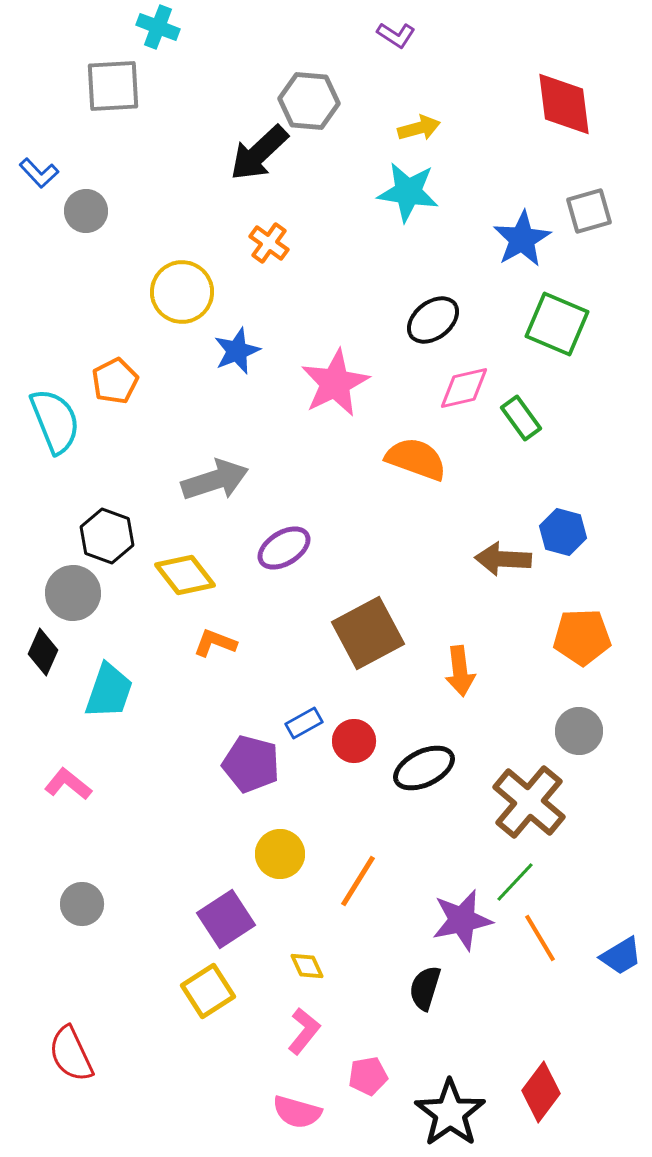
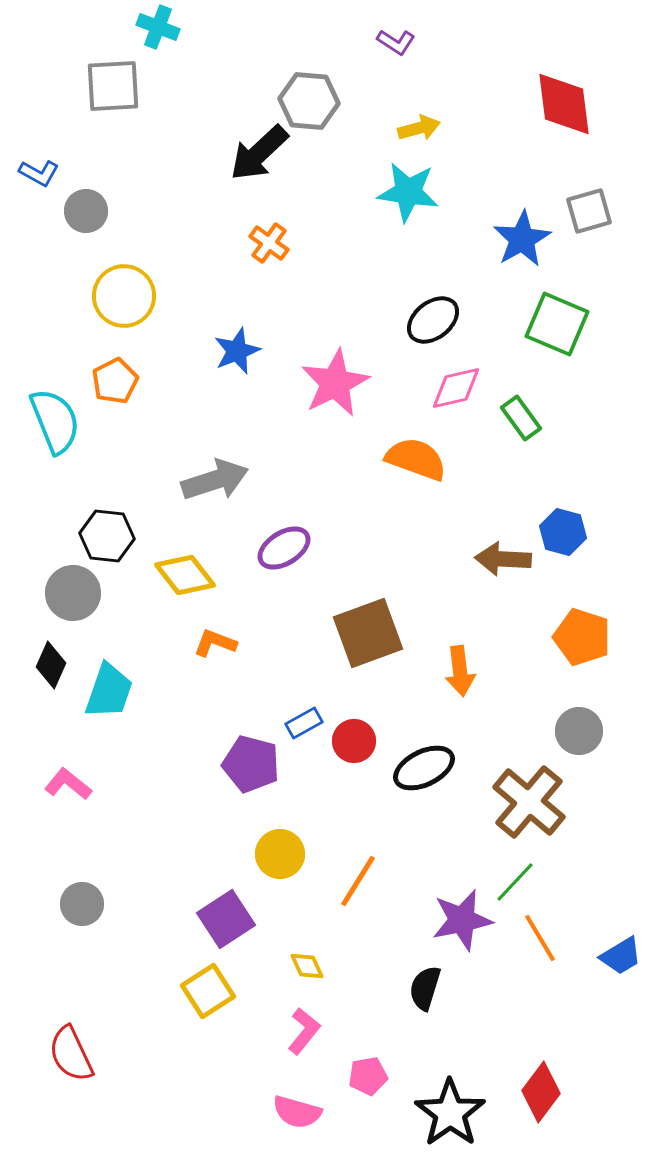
purple L-shape at (396, 35): moved 7 px down
blue L-shape at (39, 173): rotated 18 degrees counterclockwise
yellow circle at (182, 292): moved 58 px left, 4 px down
pink diamond at (464, 388): moved 8 px left
black hexagon at (107, 536): rotated 14 degrees counterclockwise
brown square at (368, 633): rotated 8 degrees clockwise
orange pentagon at (582, 637): rotated 20 degrees clockwise
black diamond at (43, 652): moved 8 px right, 13 px down
